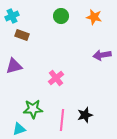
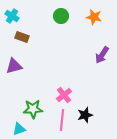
cyan cross: rotated 32 degrees counterclockwise
brown rectangle: moved 2 px down
purple arrow: rotated 48 degrees counterclockwise
pink cross: moved 8 px right, 17 px down
